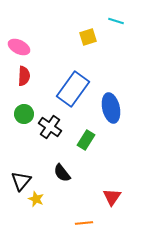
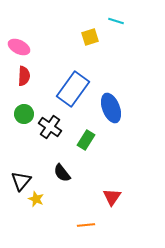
yellow square: moved 2 px right
blue ellipse: rotated 8 degrees counterclockwise
orange line: moved 2 px right, 2 px down
